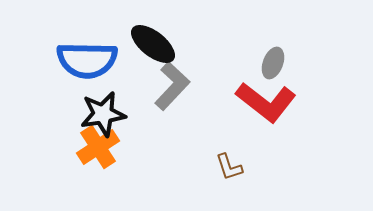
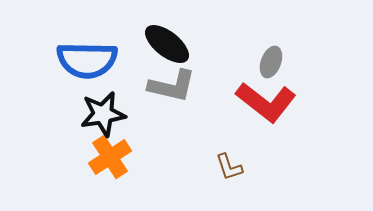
black ellipse: moved 14 px right
gray ellipse: moved 2 px left, 1 px up
gray L-shape: rotated 60 degrees clockwise
orange cross: moved 12 px right, 10 px down
